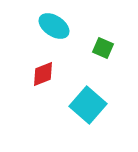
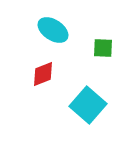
cyan ellipse: moved 1 px left, 4 px down
green square: rotated 20 degrees counterclockwise
